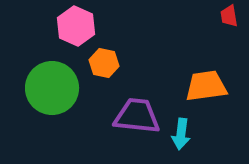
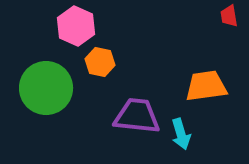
orange hexagon: moved 4 px left, 1 px up
green circle: moved 6 px left
cyan arrow: rotated 24 degrees counterclockwise
